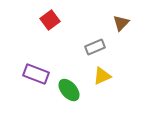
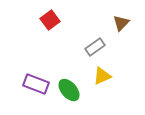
gray rectangle: rotated 12 degrees counterclockwise
purple rectangle: moved 10 px down
